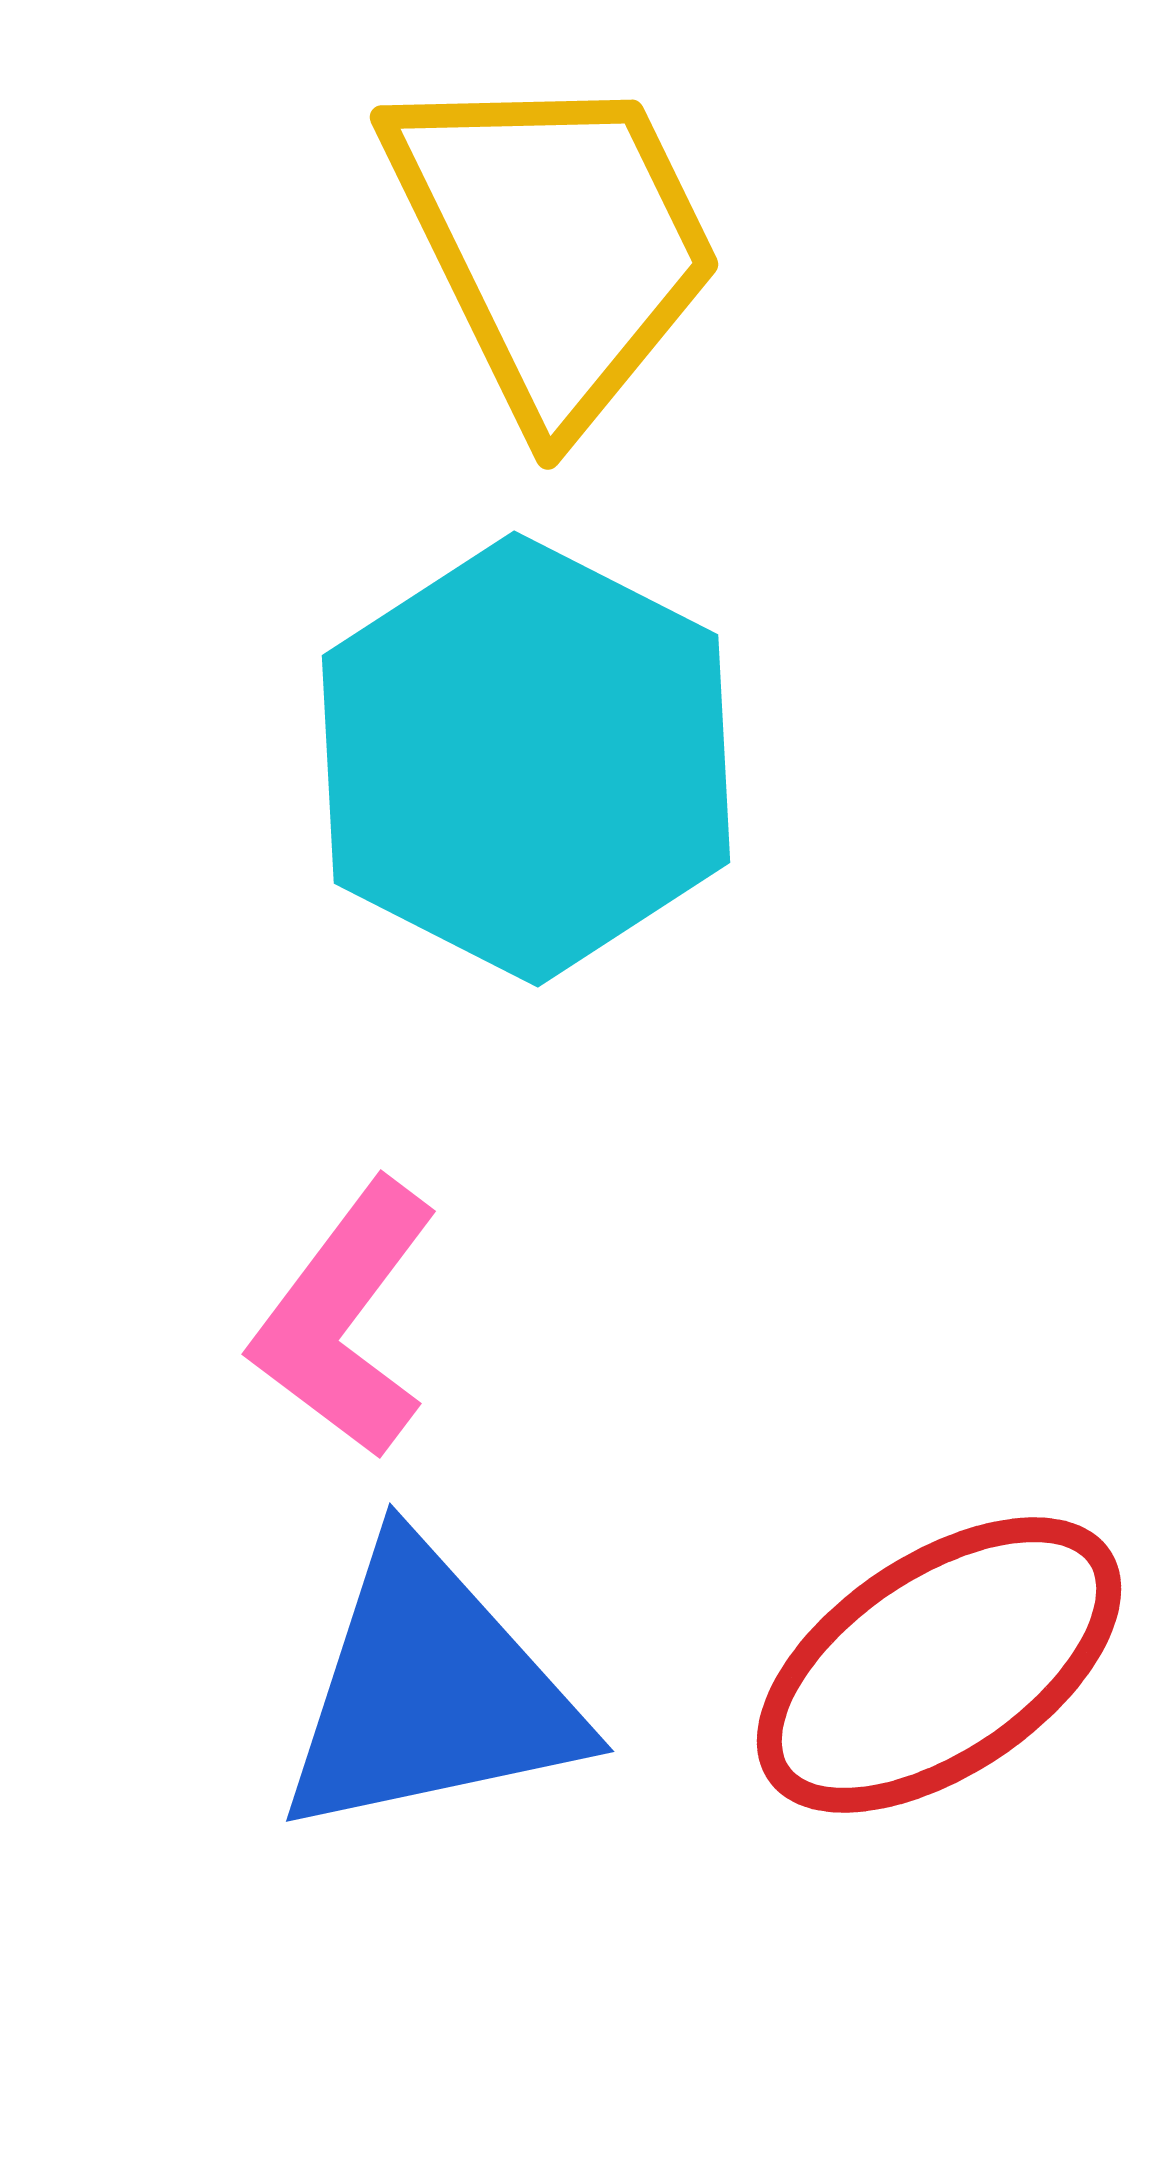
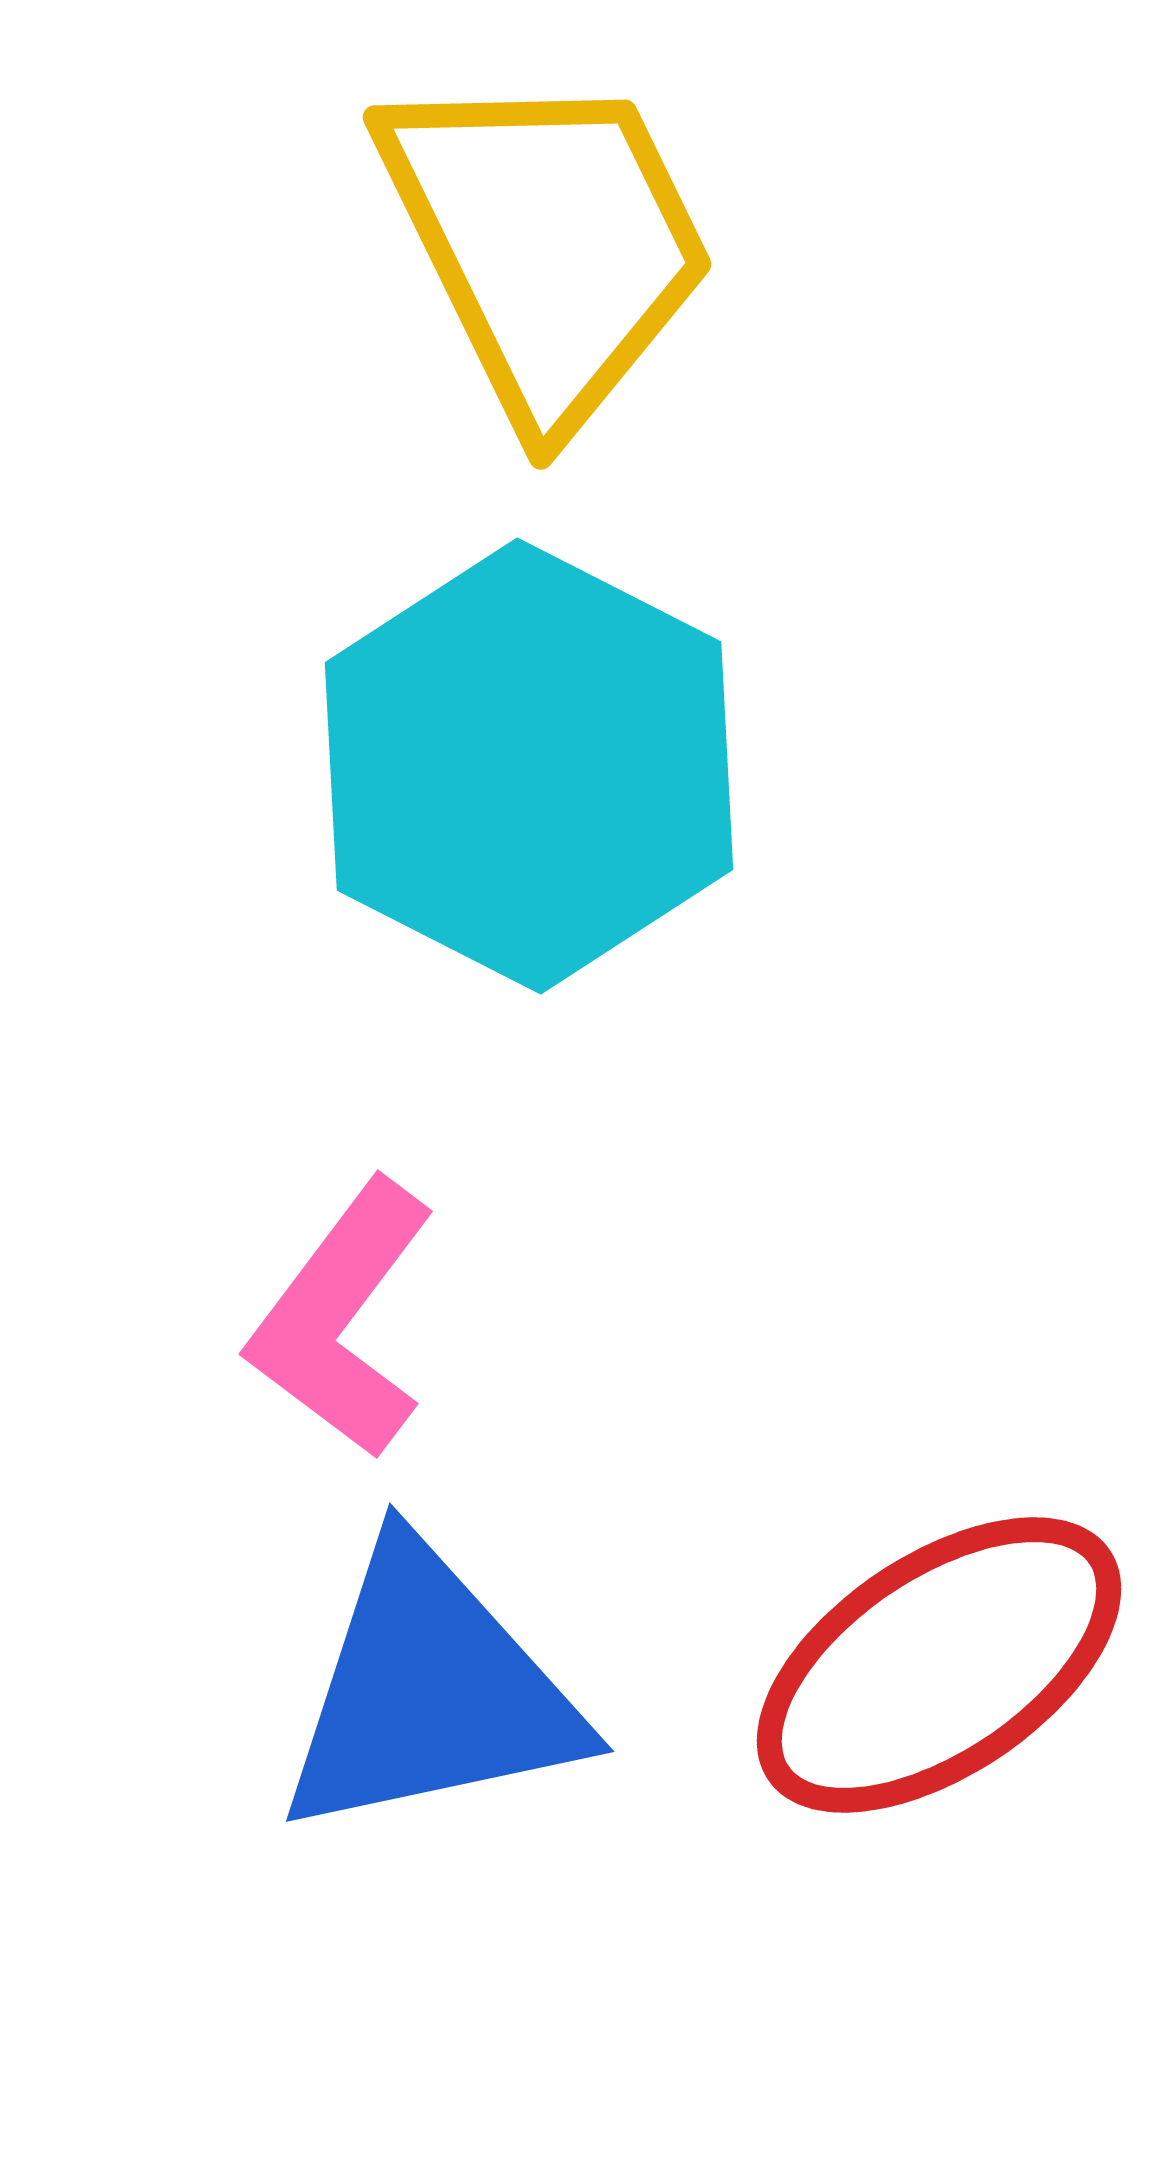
yellow trapezoid: moved 7 px left
cyan hexagon: moved 3 px right, 7 px down
pink L-shape: moved 3 px left
